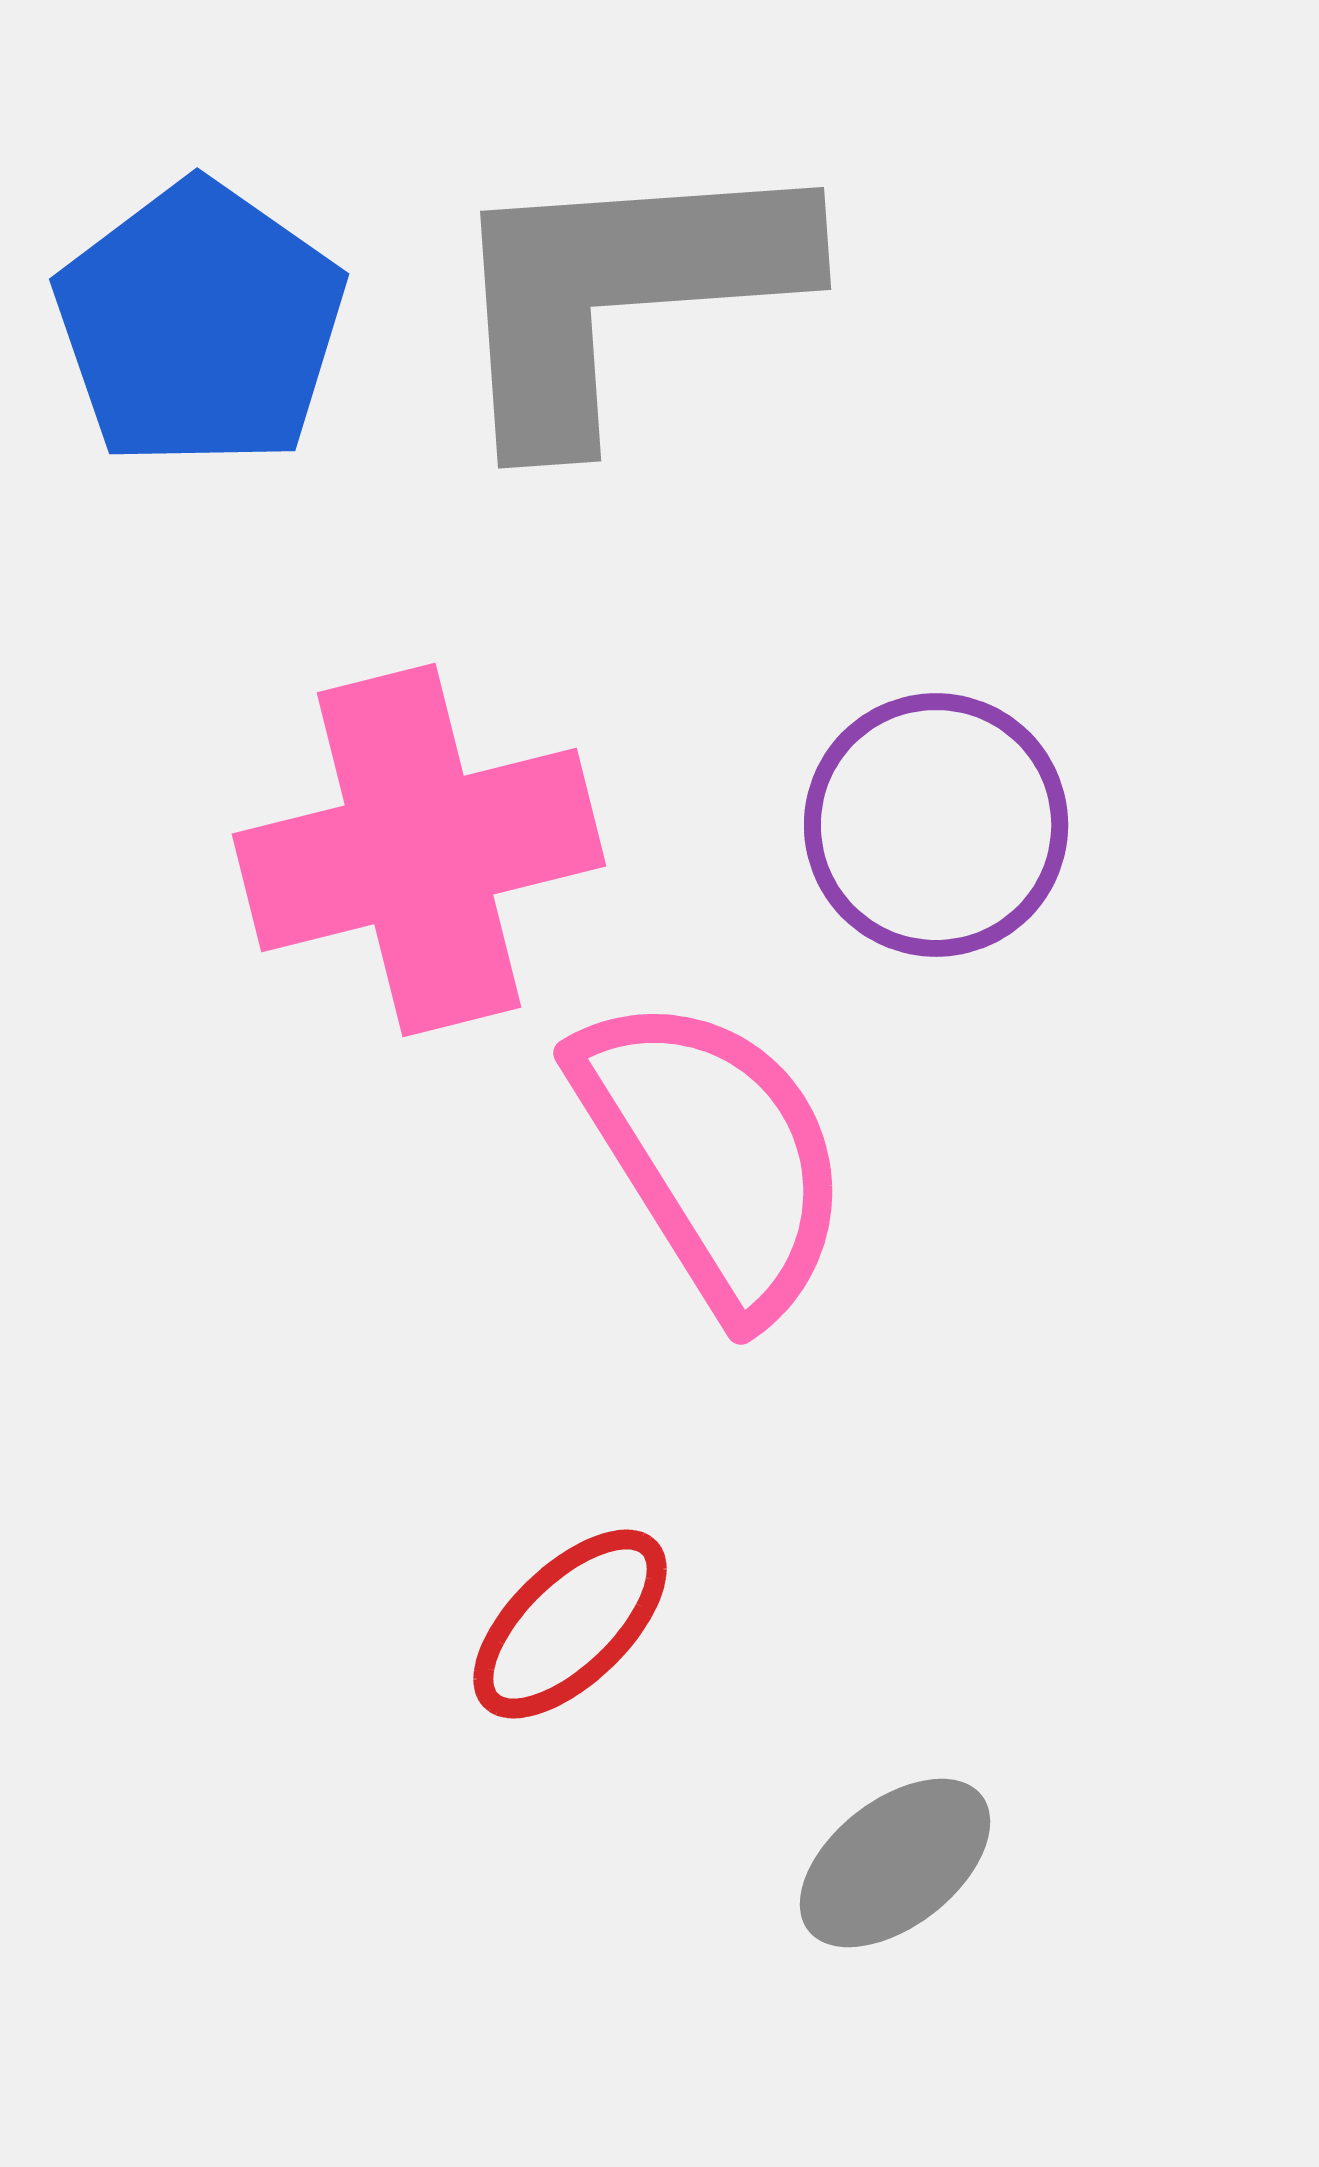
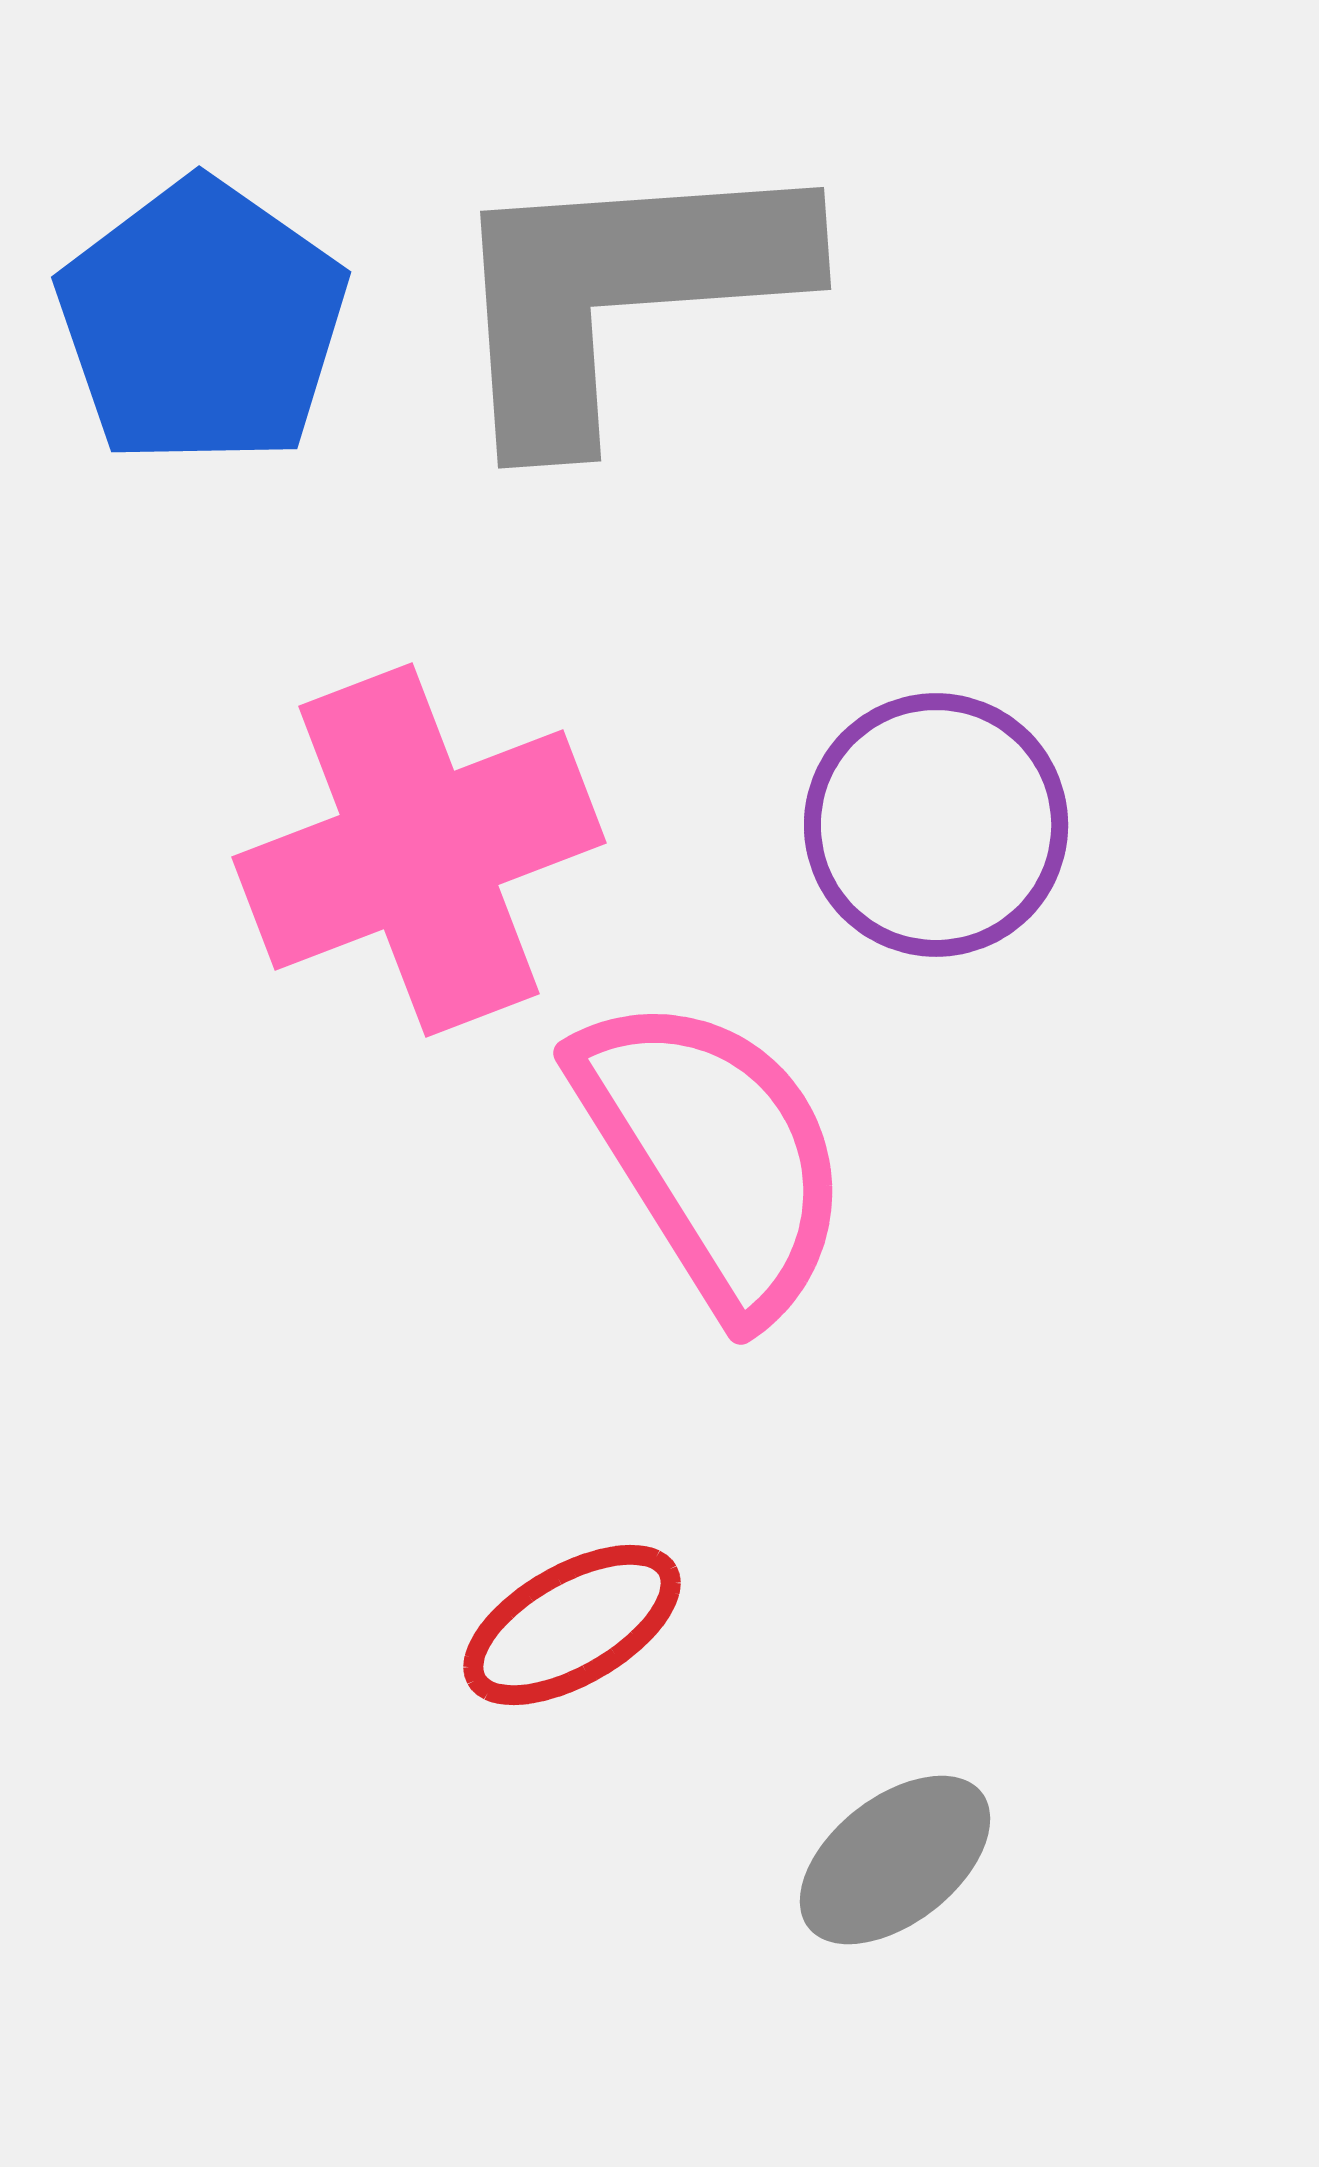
blue pentagon: moved 2 px right, 2 px up
pink cross: rotated 7 degrees counterclockwise
red ellipse: moved 2 px right, 1 px down; rotated 14 degrees clockwise
gray ellipse: moved 3 px up
